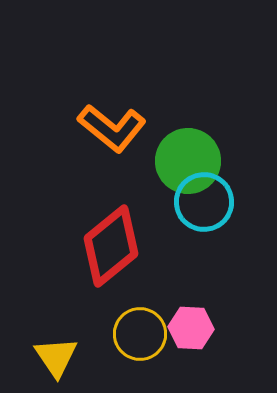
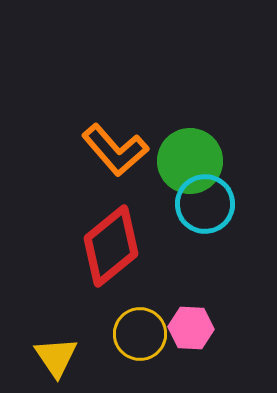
orange L-shape: moved 3 px right, 22 px down; rotated 10 degrees clockwise
green circle: moved 2 px right
cyan circle: moved 1 px right, 2 px down
